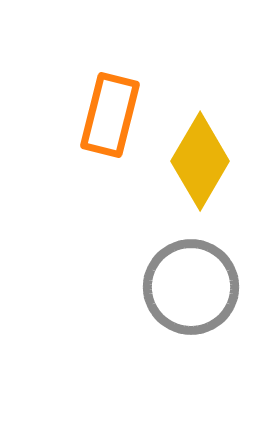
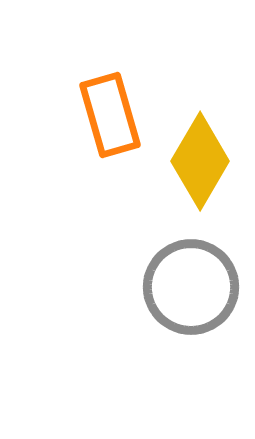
orange rectangle: rotated 30 degrees counterclockwise
